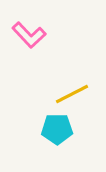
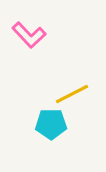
cyan pentagon: moved 6 px left, 5 px up
